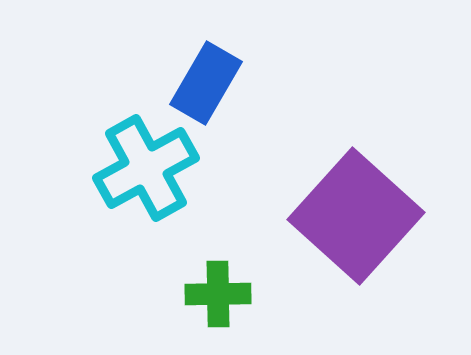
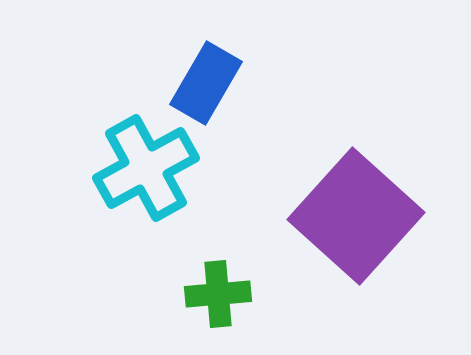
green cross: rotated 4 degrees counterclockwise
